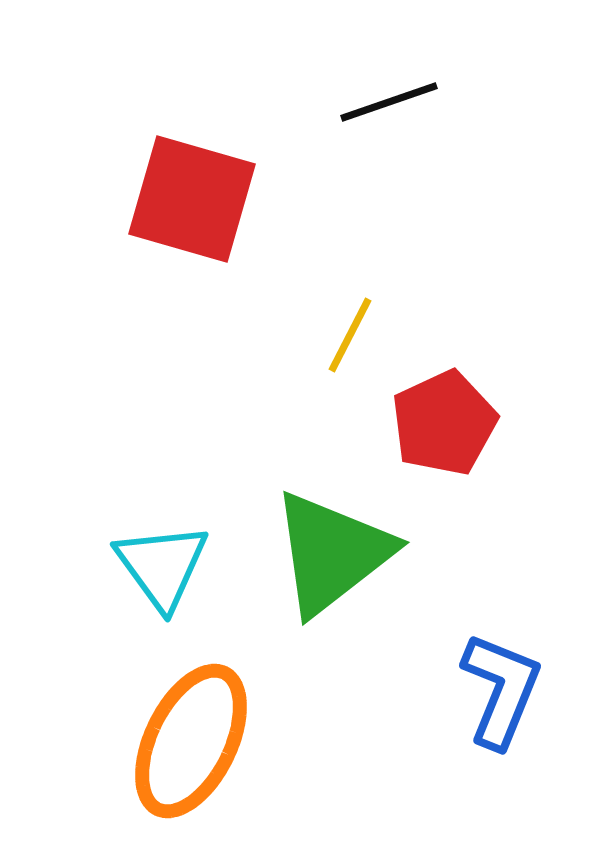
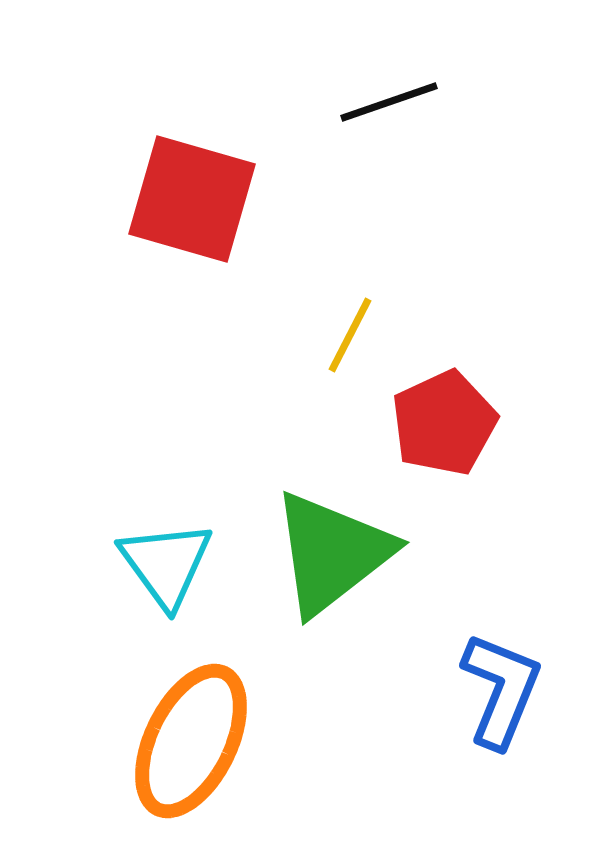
cyan triangle: moved 4 px right, 2 px up
